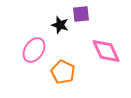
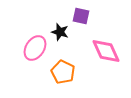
purple square: moved 2 px down; rotated 18 degrees clockwise
black star: moved 7 px down
pink ellipse: moved 1 px right, 2 px up
